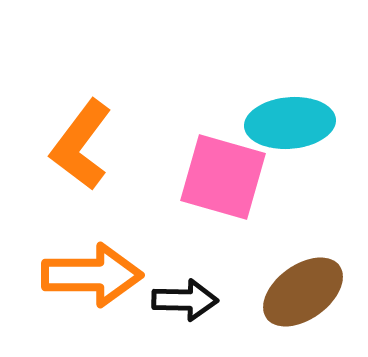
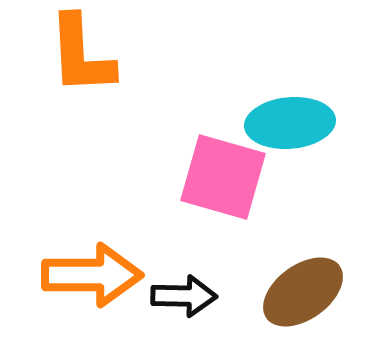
orange L-shape: moved 90 px up; rotated 40 degrees counterclockwise
black arrow: moved 1 px left, 4 px up
